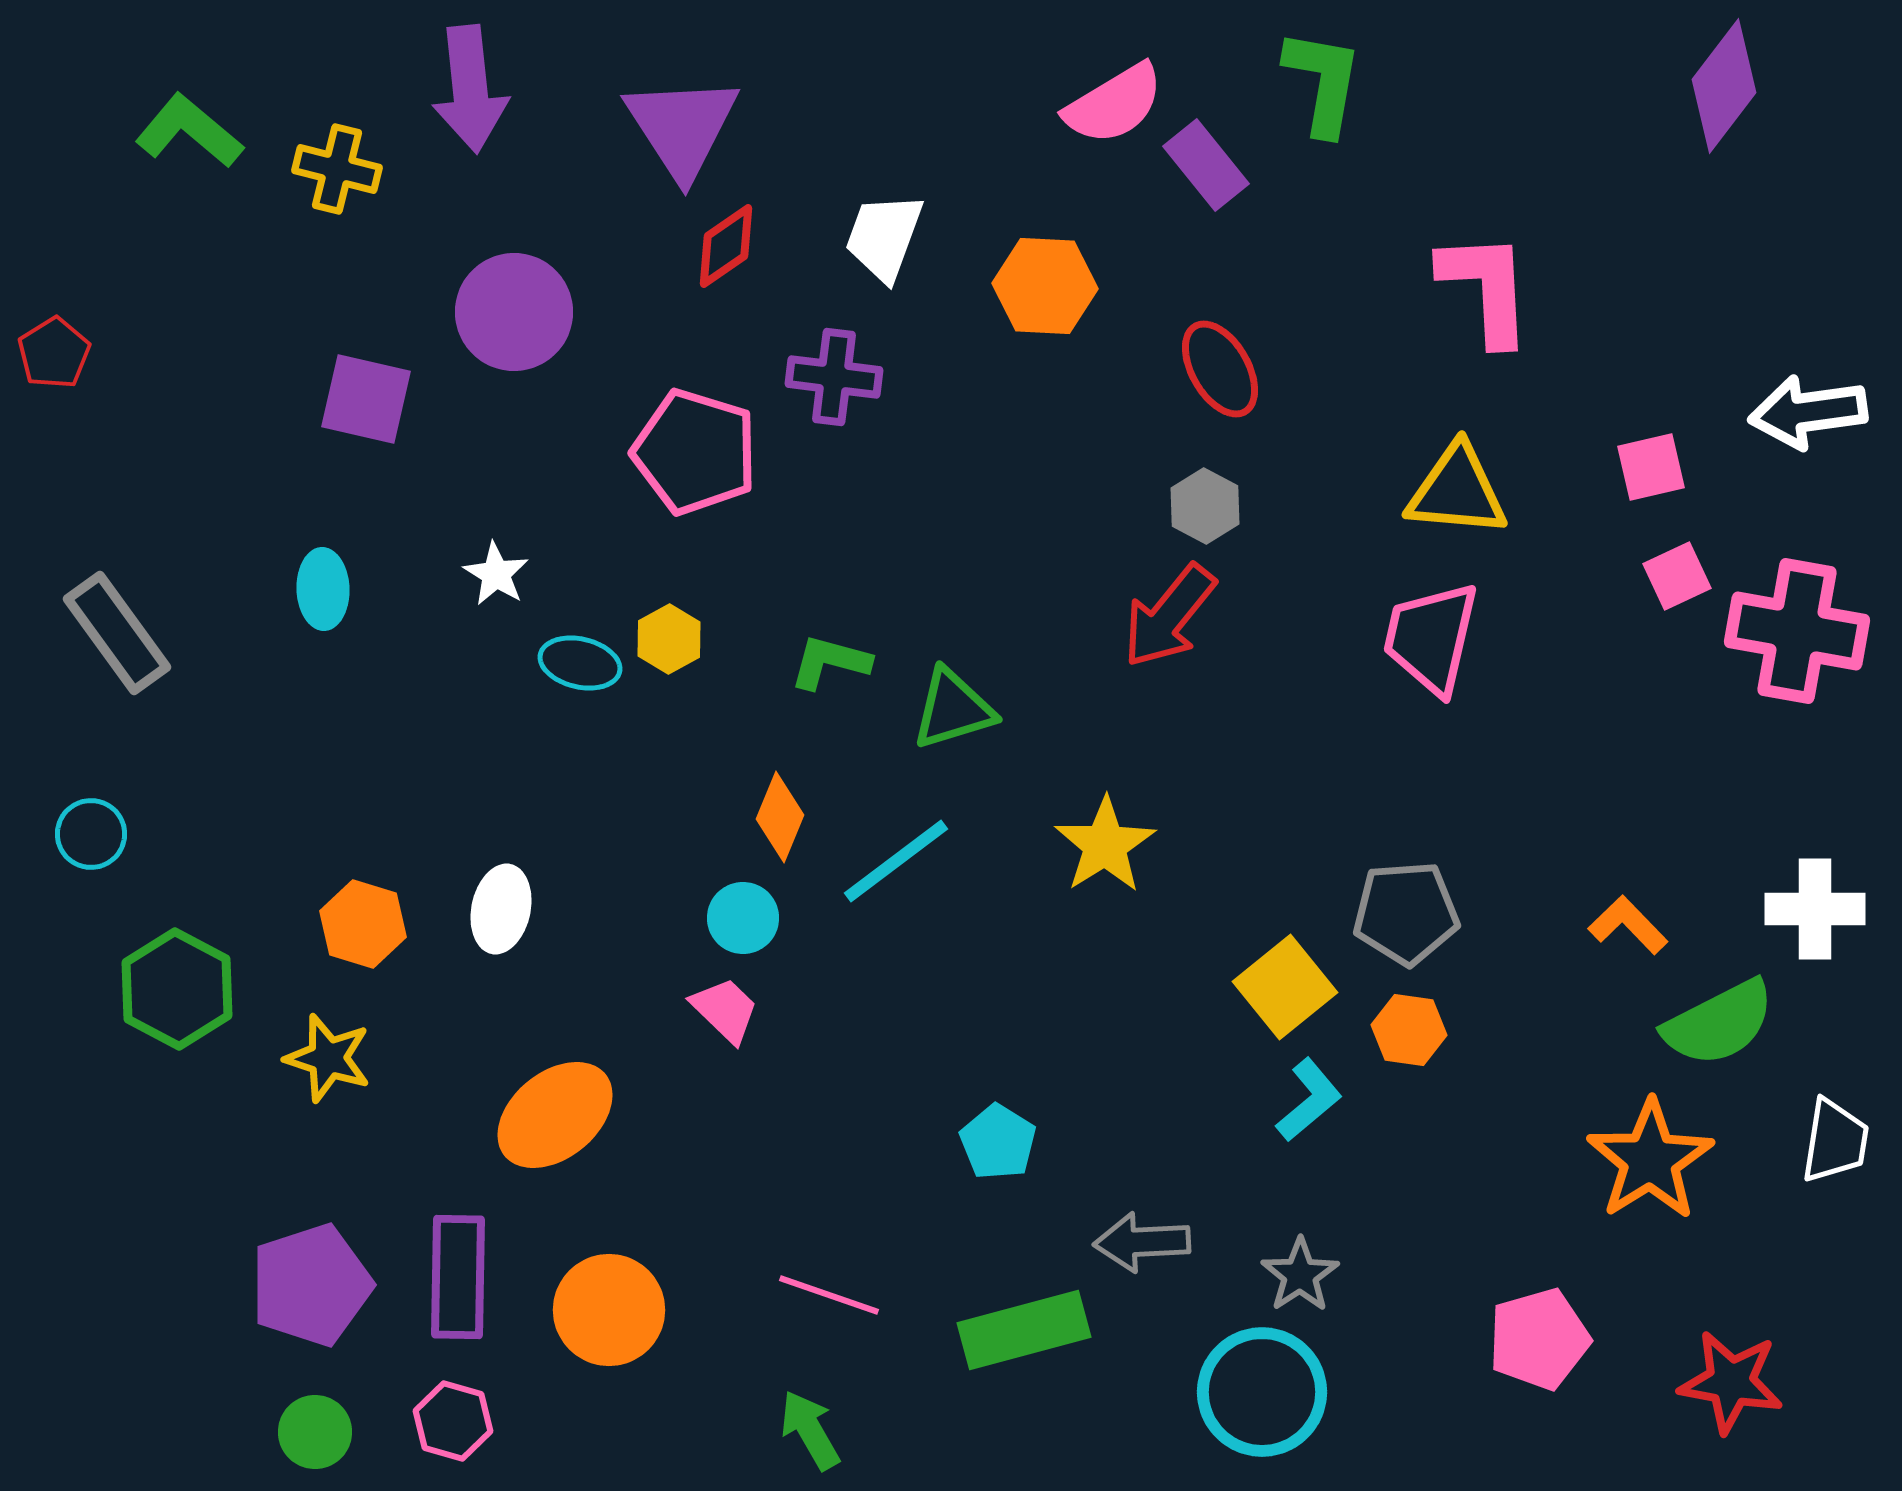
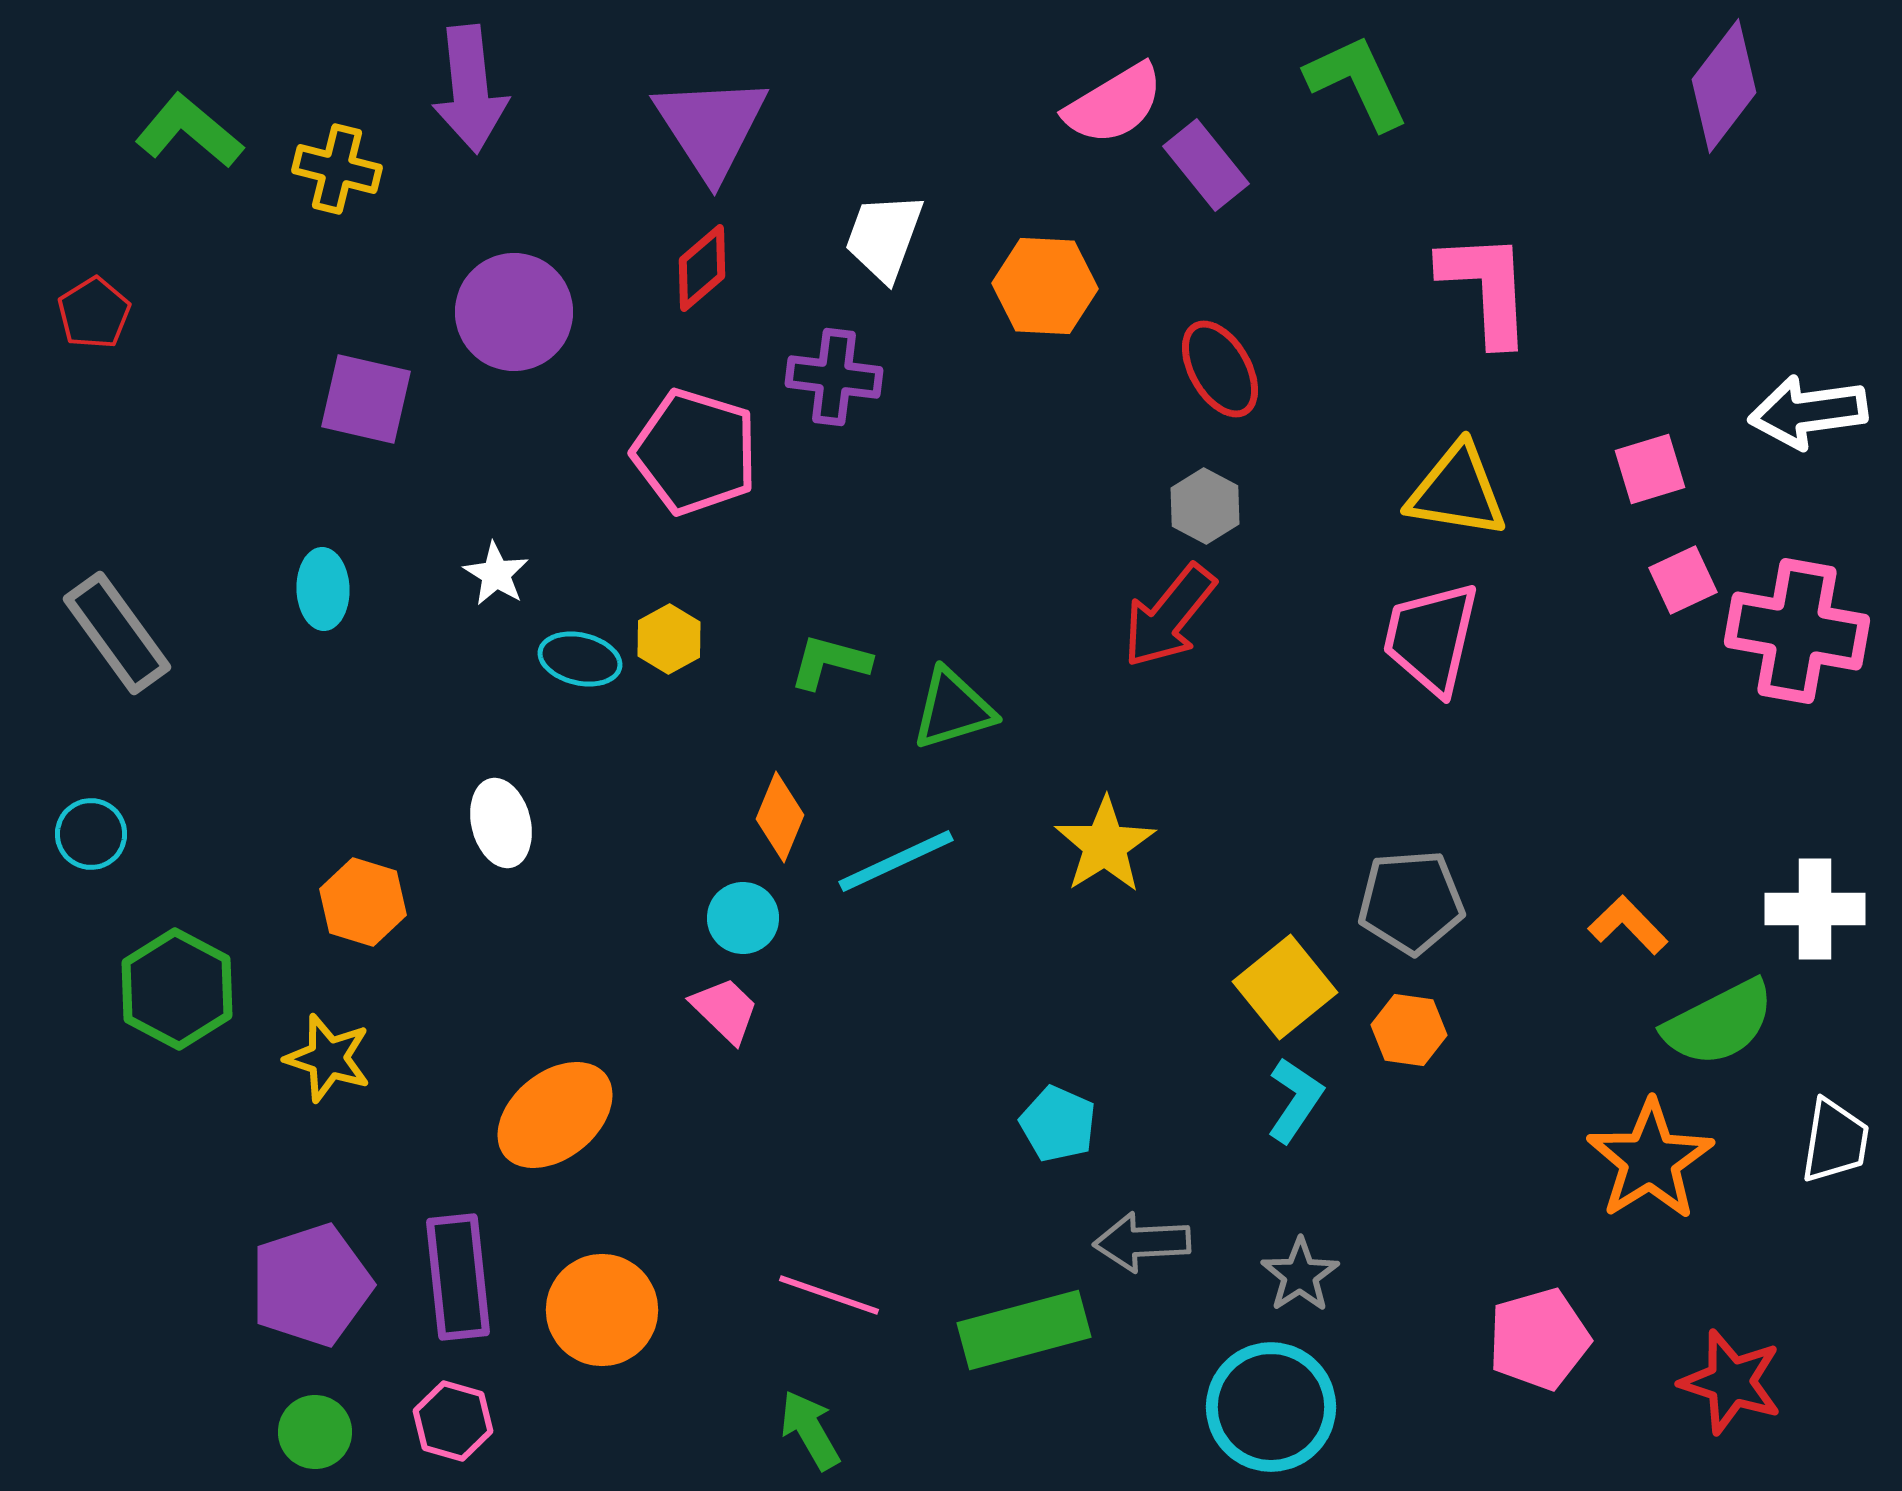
green L-shape at (1323, 82): moved 34 px right; rotated 35 degrees counterclockwise
purple triangle at (682, 127): moved 29 px right
red diamond at (726, 246): moved 24 px left, 22 px down; rotated 6 degrees counterclockwise
red pentagon at (54, 353): moved 40 px right, 40 px up
pink square at (1651, 467): moved 1 px left, 2 px down; rotated 4 degrees counterclockwise
yellow triangle at (1457, 491): rotated 4 degrees clockwise
pink square at (1677, 576): moved 6 px right, 4 px down
cyan ellipse at (580, 663): moved 4 px up
cyan line at (896, 861): rotated 12 degrees clockwise
white ellipse at (501, 909): moved 86 px up; rotated 26 degrees counterclockwise
gray pentagon at (1406, 913): moved 5 px right, 11 px up
orange hexagon at (363, 924): moved 22 px up
cyan L-shape at (1309, 1100): moved 14 px left; rotated 16 degrees counterclockwise
cyan pentagon at (998, 1142): moved 60 px right, 18 px up; rotated 8 degrees counterclockwise
purple rectangle at (458, 1277): rotated 7 degrees counterclockwise
orange circle at (609, 1310): moved 7 px left
red star at (1731, 1382): rotated 8 degrees clockwise
cyan circle at (1262, 1392): moved 9 px right, 15 px down
